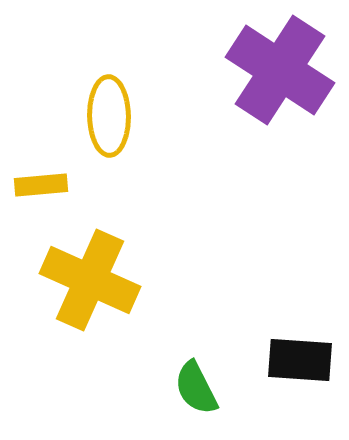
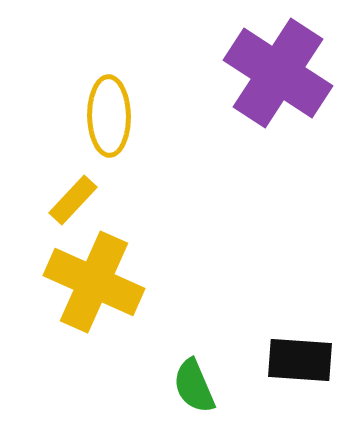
purple cross: moved 2 px left, 3 px down
yellow rectangle: moved 32 px right, 15 px down; rotated 42 degrees counterclockwise
yellow cross: moved 4 px right, 2 px down
green semicircle: moved 2 px left, 2 px up; rotated 4 degrees clockwise
